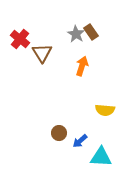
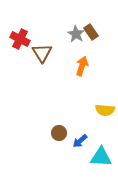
red cross: rotated 12 degrees counterclockwise
